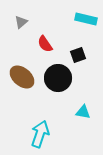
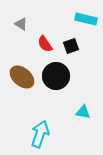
gray triangle: moved 2 px down; rotated 48 degrees counterclockwise
black square: moved 7 px left, 9 px up
black circle: moved 2 px left, 2 px up
